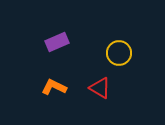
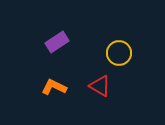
purple rectangle: rotated 10 degrees counterclockwise
red triangle: moved 2 px up
